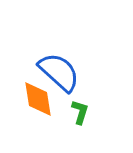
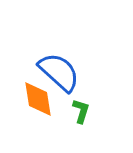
green L-shape: moved 1 px right, 1 px up
